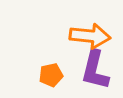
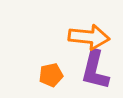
orange arrow: moved 1 px left, 1 px down
